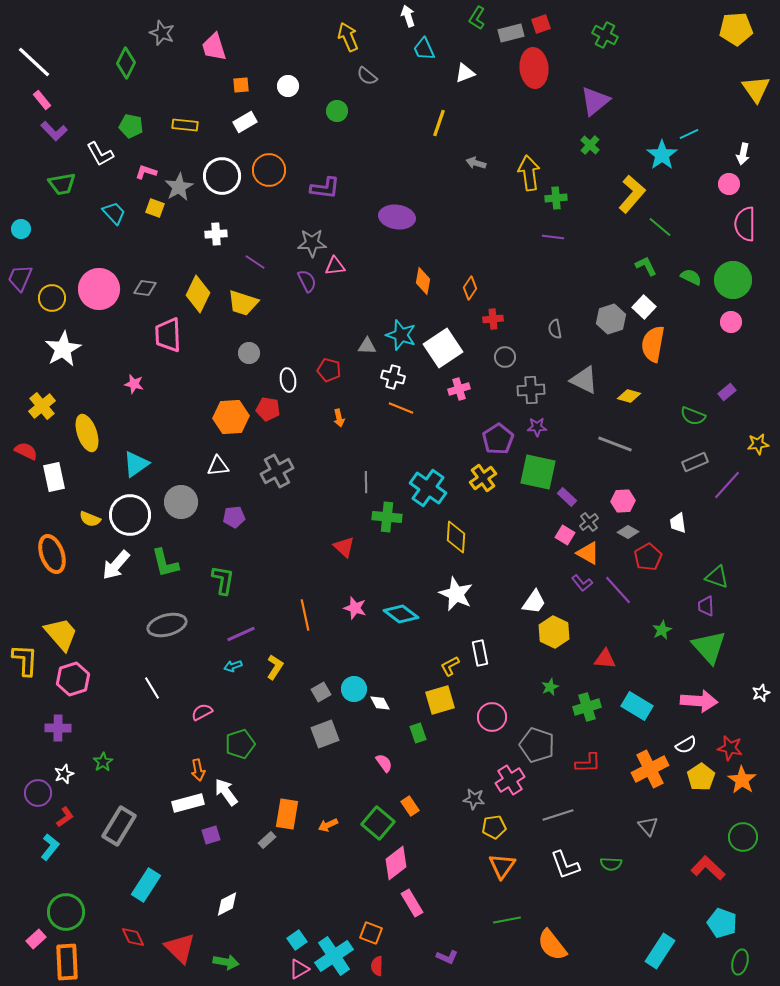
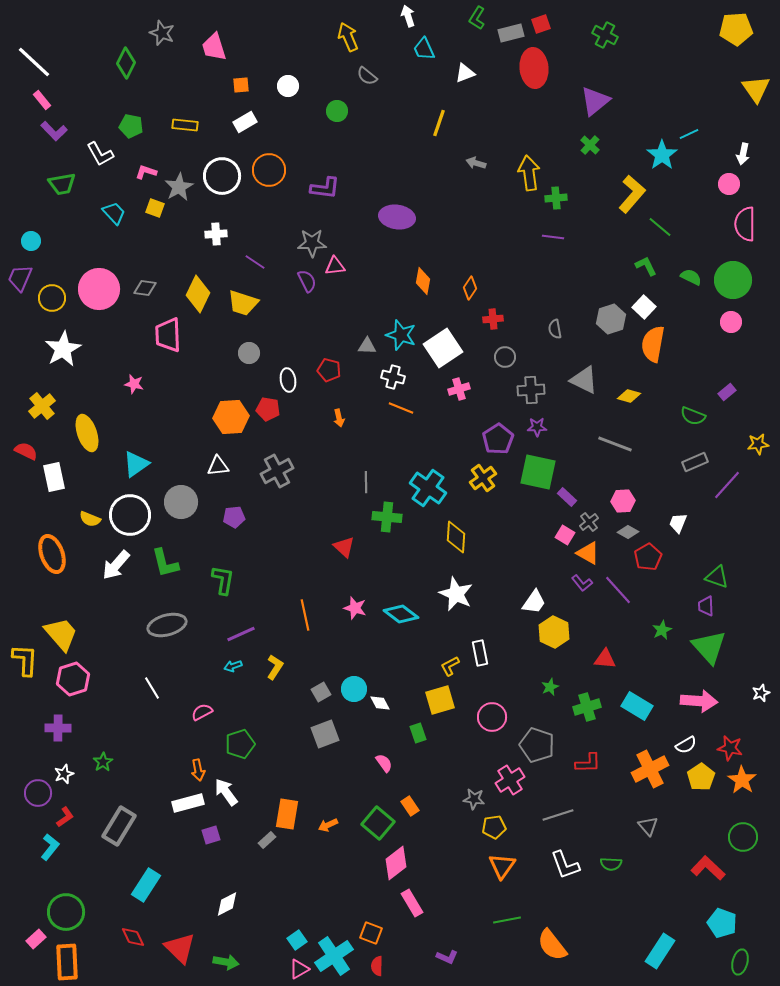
cyan circle at (21, 229): moved 10 px right, 12 px down
white trapezoid at (678, 523): rotated 30 degrees clockwise
